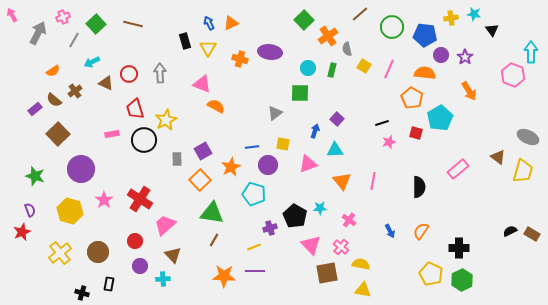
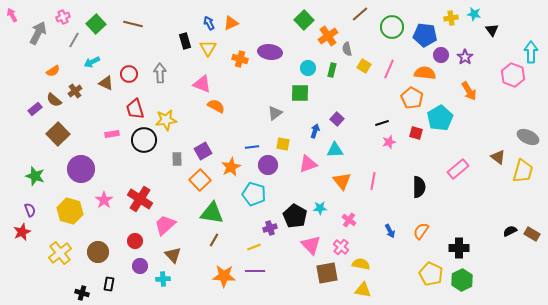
yellow star at (166, 120): rotated 20 degrees clockwise
